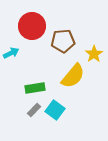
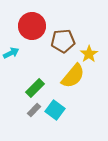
yellow star: moved 5 px left
green rectangle: rotated 36 degrees counterclockwise
